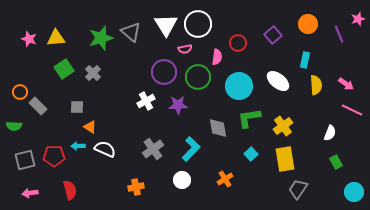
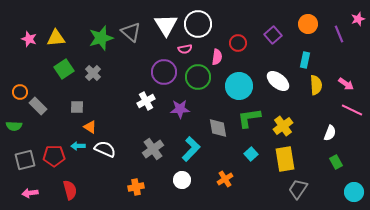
purple star at (178, 105): moved 2 px right, 4 px down
